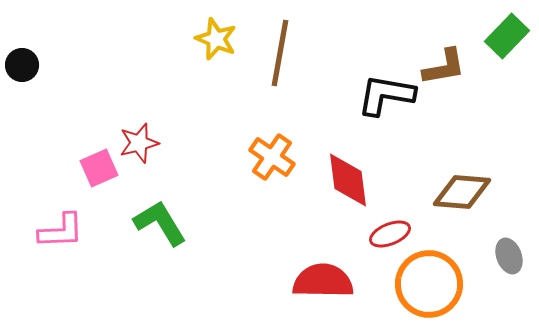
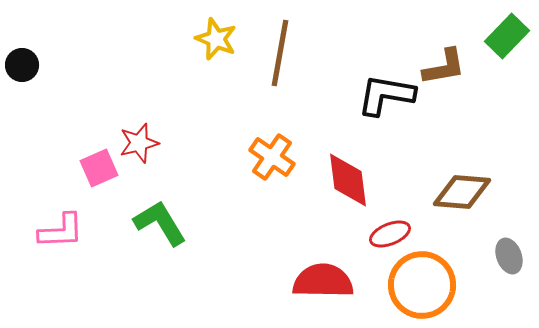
orange circle: moved 7 px left, 1 px down
